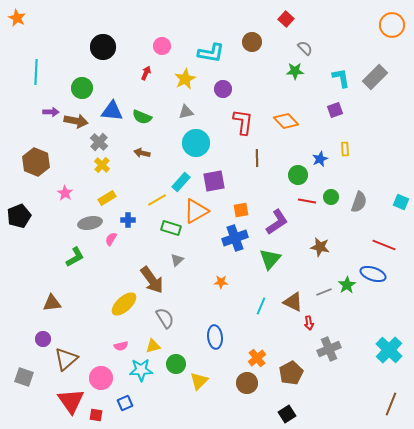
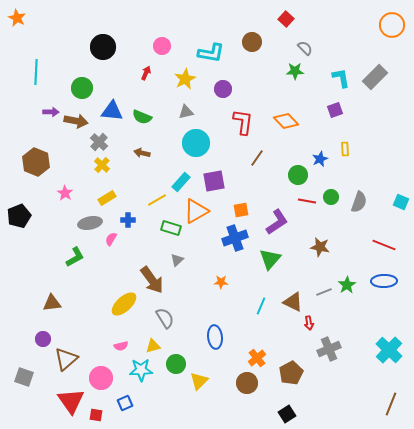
brown line at (257, 158): rotated 36 degrees clockwise
blue ellipse at (373, 274): moved 11 px right, 7 px down; rotated 20 degrees counterclockwise
